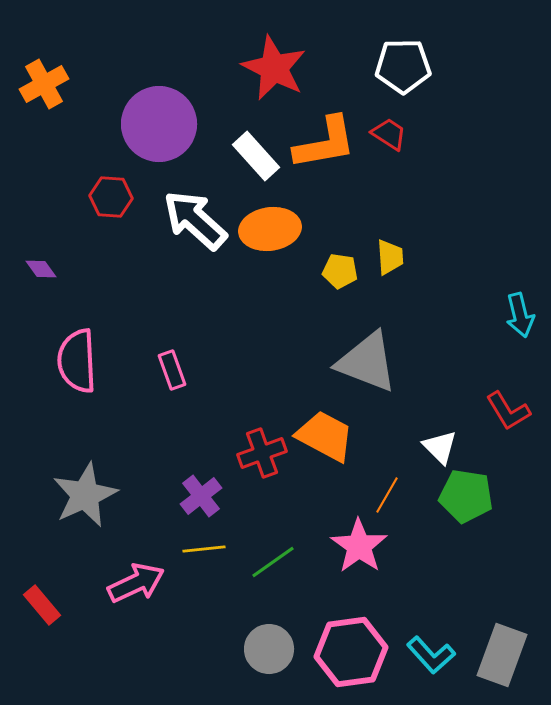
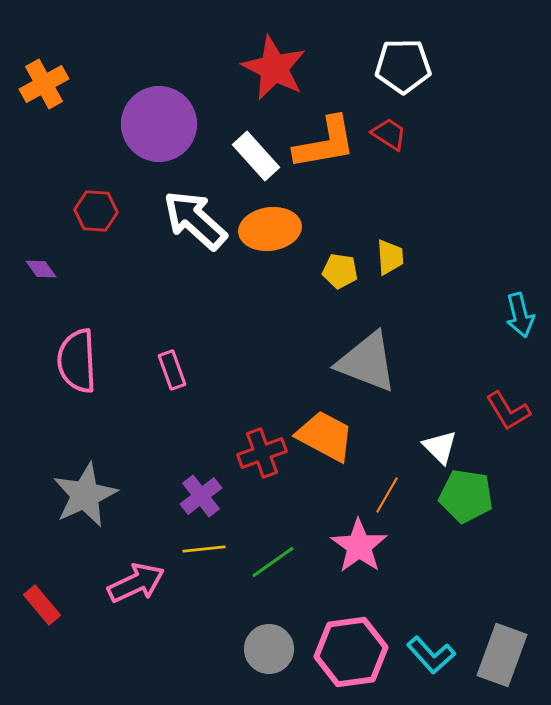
red hexagon: moved 15 px left, 14 px down
